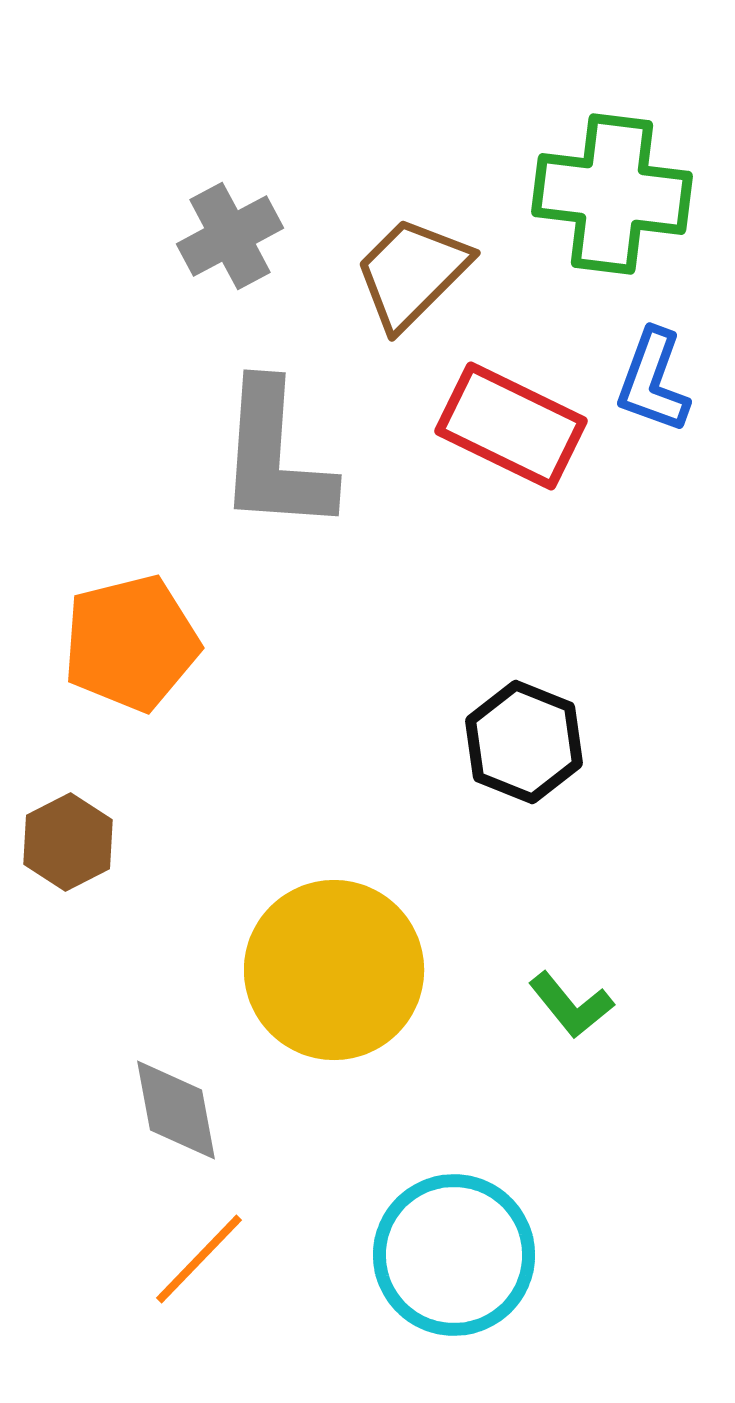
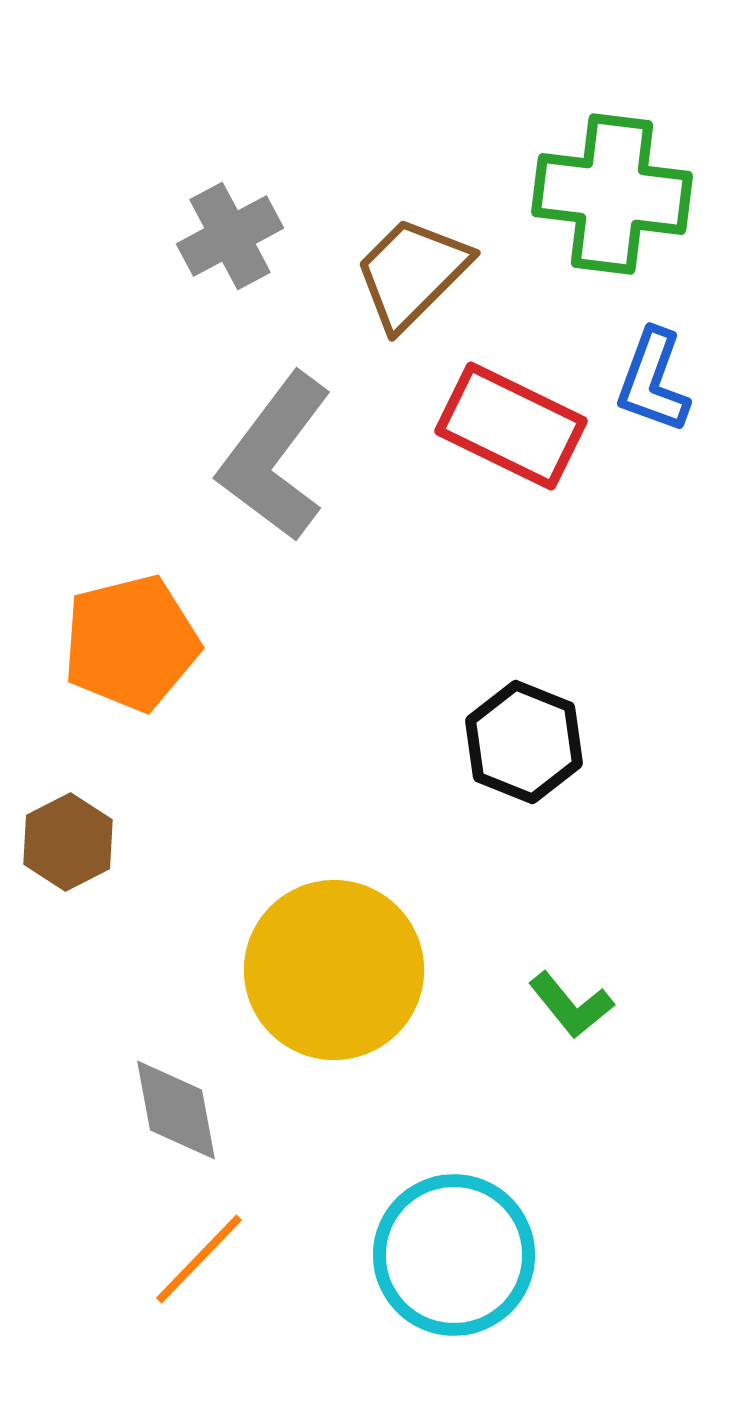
gray L-shape: rotated 33 degrees clockwise
